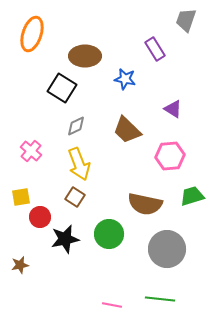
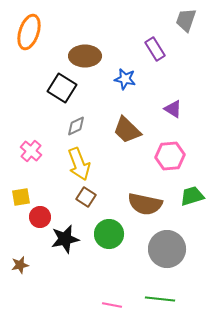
orange ellipse: moved 3 px left, 2 px up
brown square: moved 11 px right
